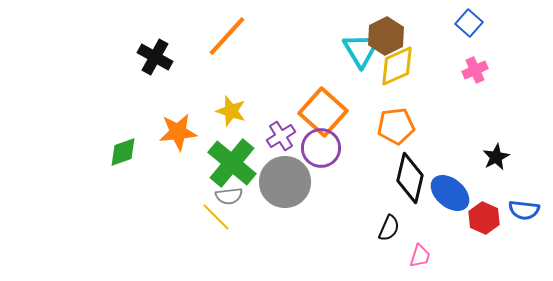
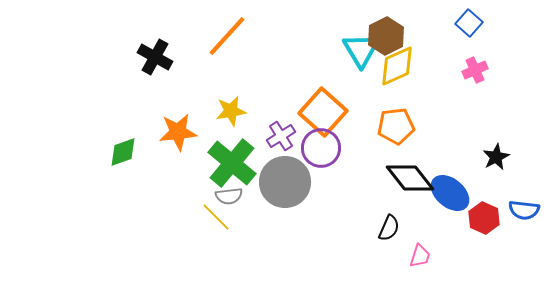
yellow star: rotated 28 degrees counterclockwise
black diamond: rotated 51 degrees counterclockwise
